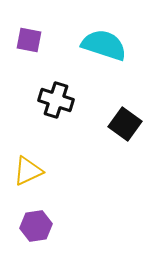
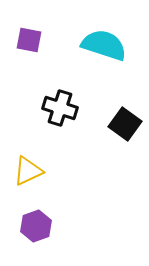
black cross: moved 4 px right, 8 px down
purple hexagon: rotated 12 degrees counterclockwise
